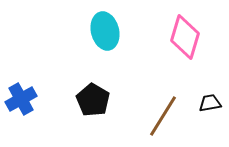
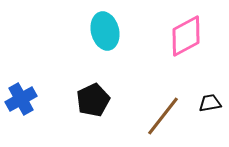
pink diamond: moved 1 px right, 1 px up; rotated 45 degrees clockwise
black pentagon: rotated 16 degrees clockwise
brown line: rotated 6 degrees clockwise
